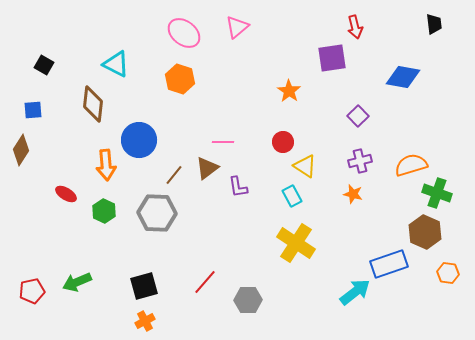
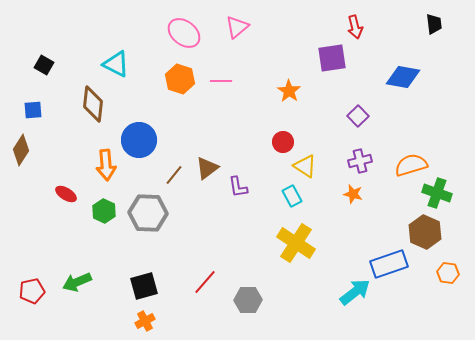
pink line at (223, 142): moved 2 px left, 61 px up
gray hexagon at (157, 213): moved 9 px left
